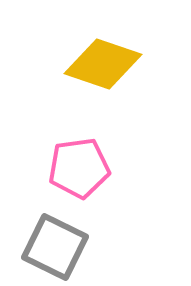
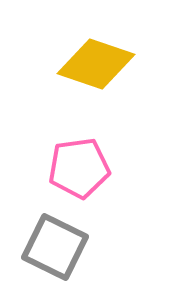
yellow diamond: moved 7 px left
